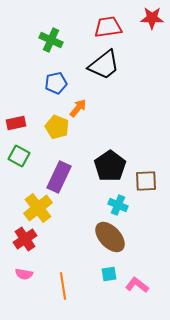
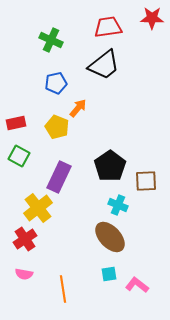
orange line: moved 3 px down
